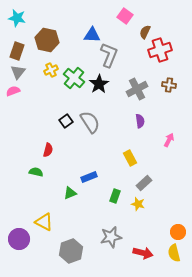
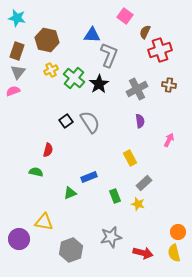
green rectangle: rotated 40 degrees counterclockwise
yellow triangle: rotated 18 degrees counterclockwise
gray hexagon: moved 1 px up
